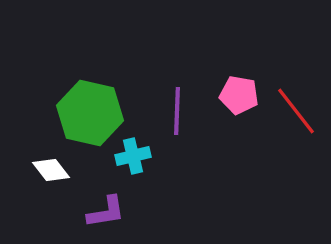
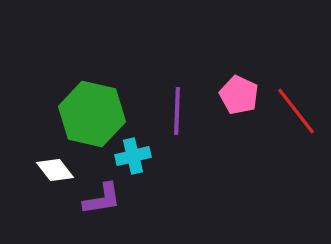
pink pentagon: rotated 15 degrees clockwise
green hexagon: moved 2 px right, 1 px down
white diamond: moved 4 px right
purple L-shape: moved 4 px left, 13 px up
